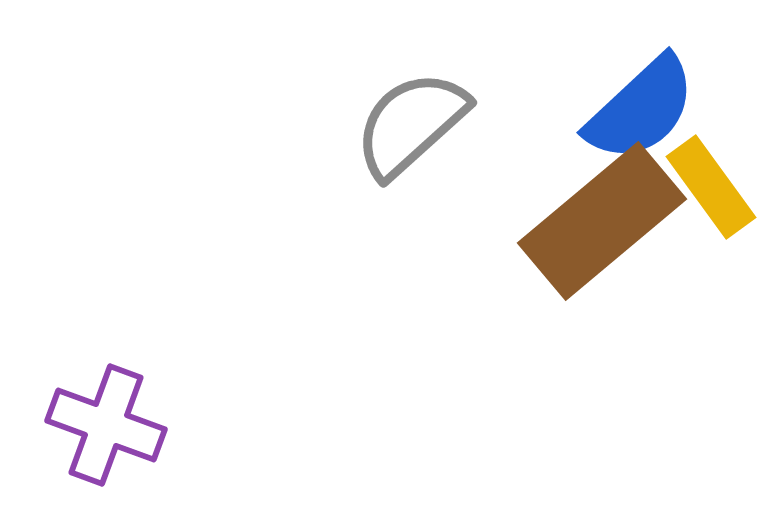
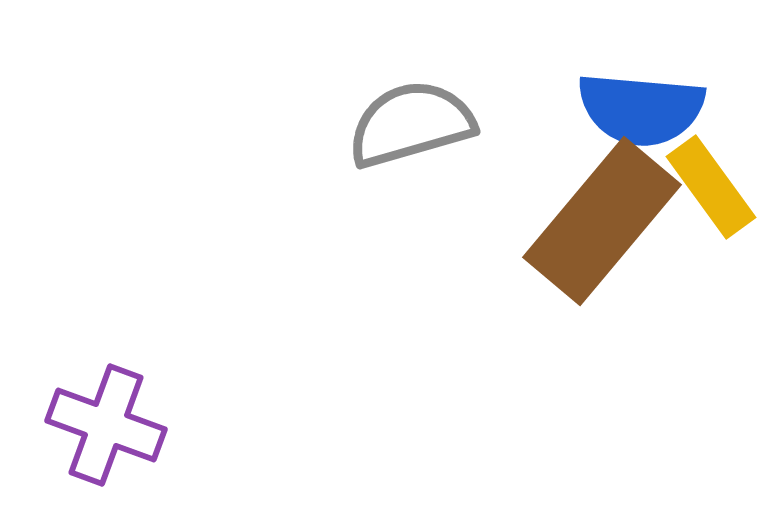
blue semicircle: rotated 48 degrees clockwise
gray semicircle: rotated 26 degrees clockwise
brown rectangle: rotated 10 degrees counterclockwise
